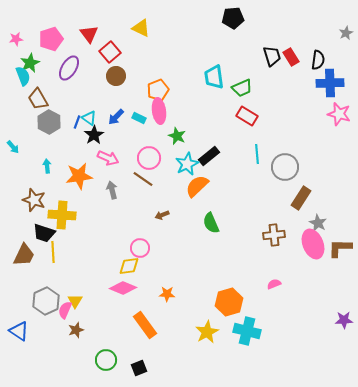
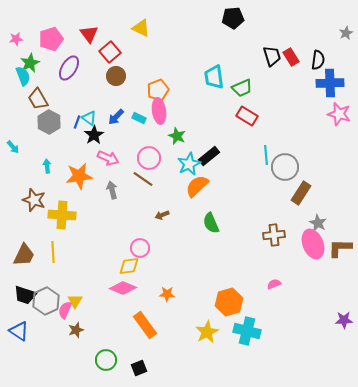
cyan line at (257, 154): moved 9 px right, 1 px down
cyan star at (187, 164): moved 2 px right
brown rectangle at (301, 198): moved 5 px up
black trapezoid at (44, 233): moved 19 px left, 62 px down
